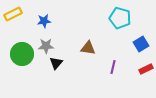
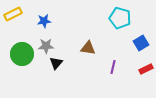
blue square: moved 1 px up
